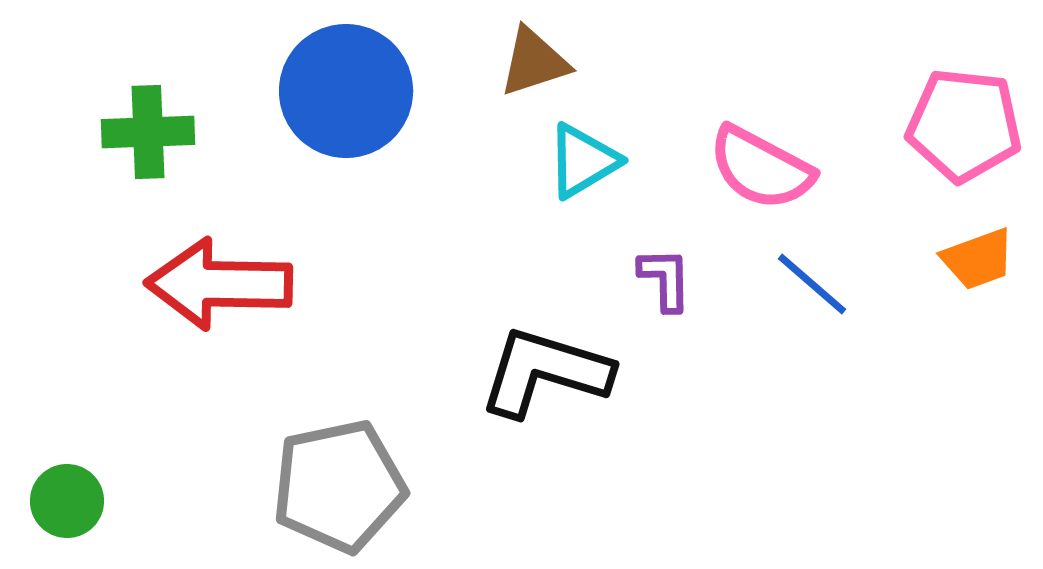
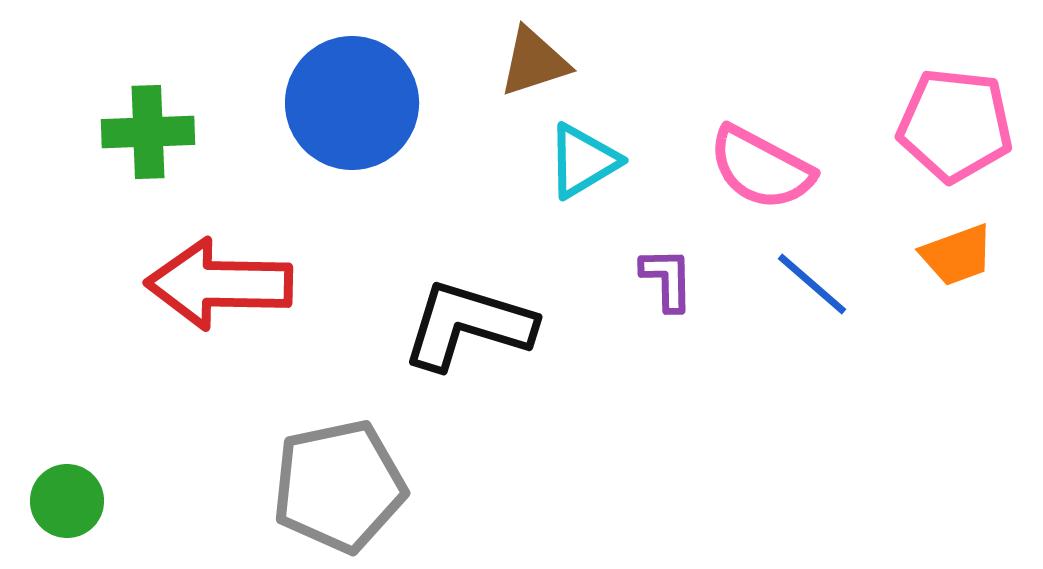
blue circle: moved 6 px right, 12 px down
pink pentagon: moved 9 px left
orange trapezoid: moved 21 px left, 4 px up
purple L-shape: moved 2 px right
black L-shape: moved 77 px left, 47 px up
